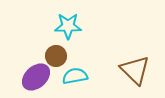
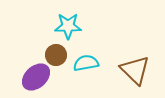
brown circle: moved 1 px up
cyan semicircle: moved 11 px right, 13 px up
